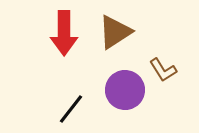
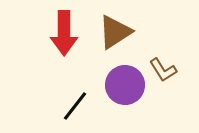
purple circle: moved 5 px up
black line: moved 4 px right, 3 px up
